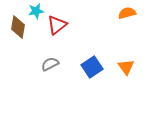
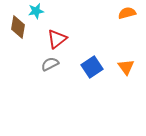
red triangle: moved 14 px down
